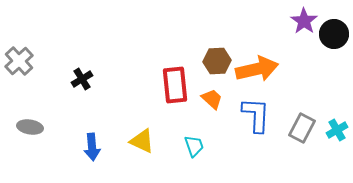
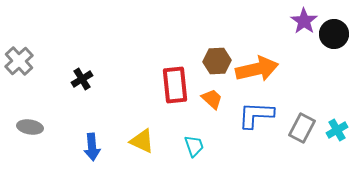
blue L-shape: rotated 90 degrees counterclockwise
